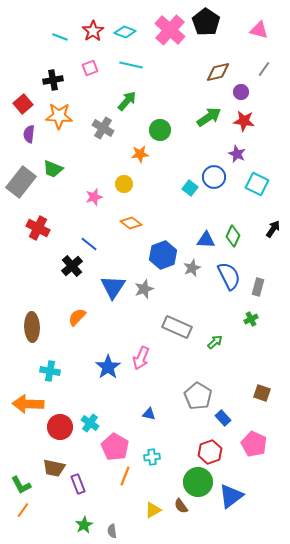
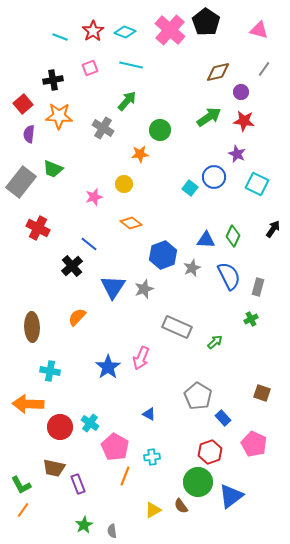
blue triangle at (149, 414): rotated 16 degrees clockwise
